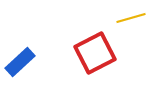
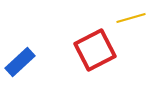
red square: moved 3 px up
